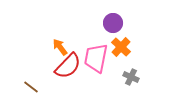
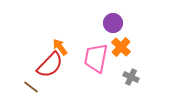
red semicircle: moved 18 px left, 1 px up
